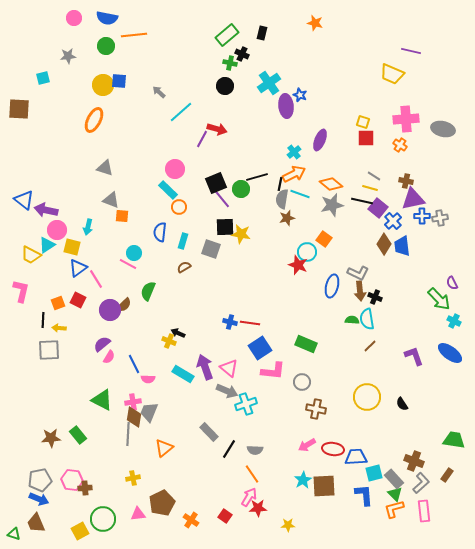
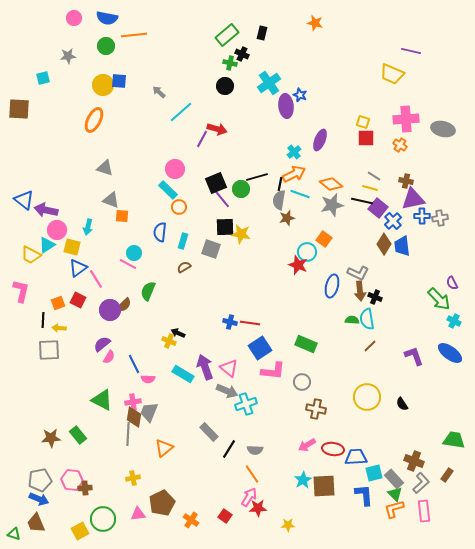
gray semicircle at (282, 199): moved 3 px left, 1 px down
